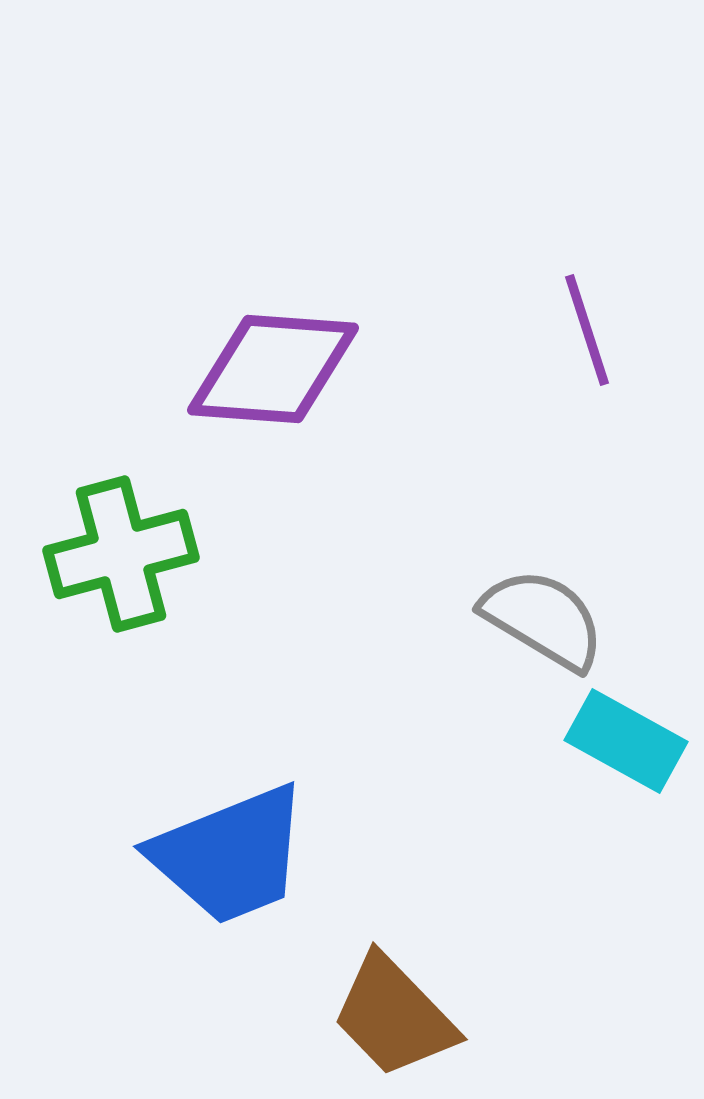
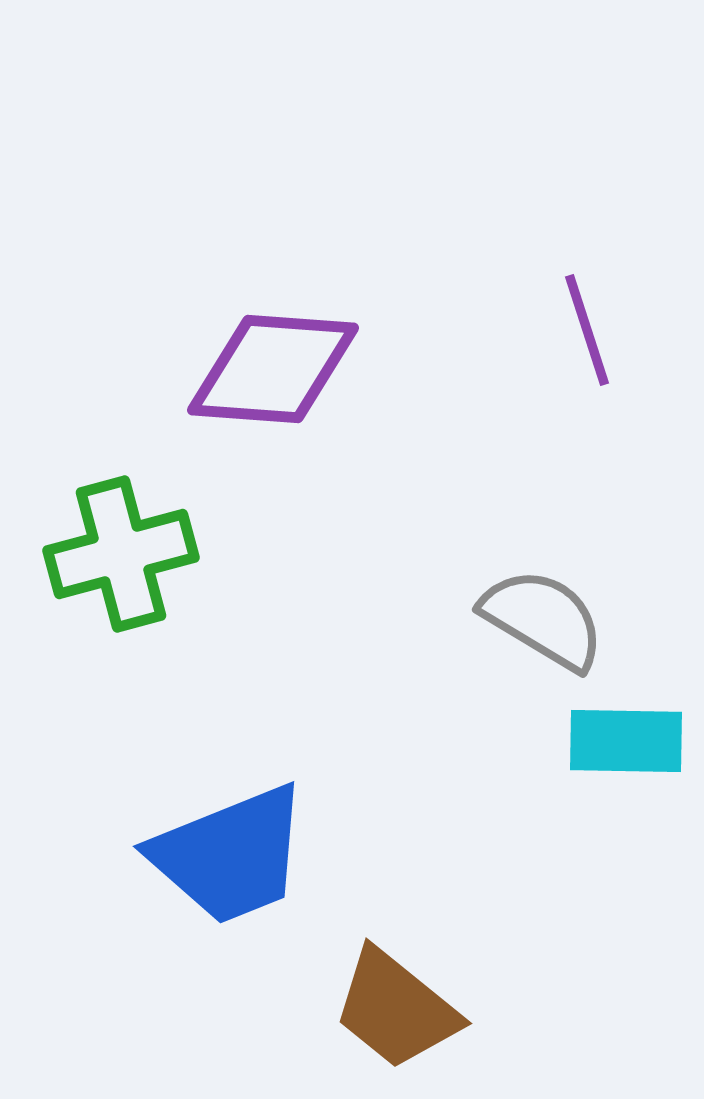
cyan rectangle: rotated 28 degrees counterclockwise
brown trapezoid: moved 2 px right, 7 px up; rotated 7 degrees counterclockwise
